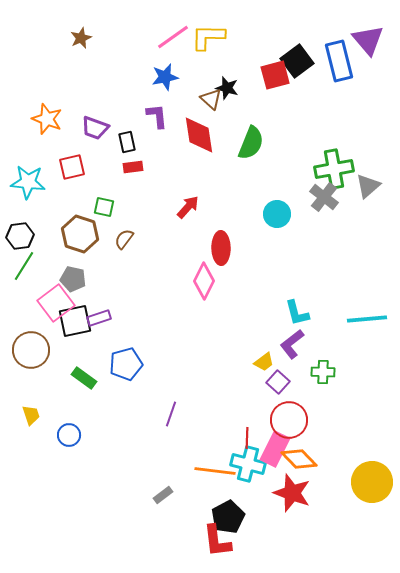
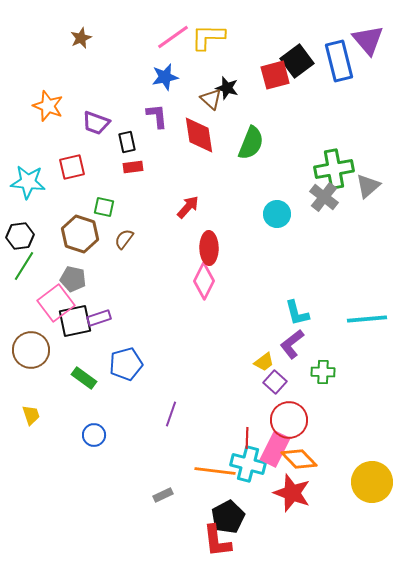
orange star at (47, 119): moved 1 px right, 13 px up
purple trapezoid at (95, 128): moved 1 px right, 5 px up
red ellipse at (221, 248): moved 12 px left
purple square at (278, 382): moved 3 px left
blue circle at (69, 435): moved 25 px right
gray rectangle at (163, 495): rotated 12 degrees clockwise
